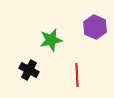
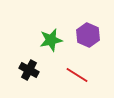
purple hexagon: moved 7 px left, 8 px down
red line: rotated 55 degrees counterclockwise
